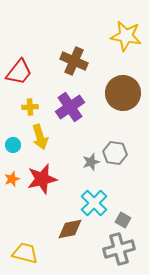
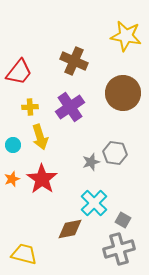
red star: rotated 24 degrees counterclockwise
yellow trapezoid: moved 1 px left, 1 px down
